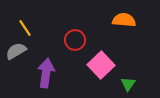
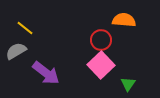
yellow line: rotated 18 degrees counterclockwise
red circle: moved 26 px right
purple arrow: rotated 120 degrees clockwise
